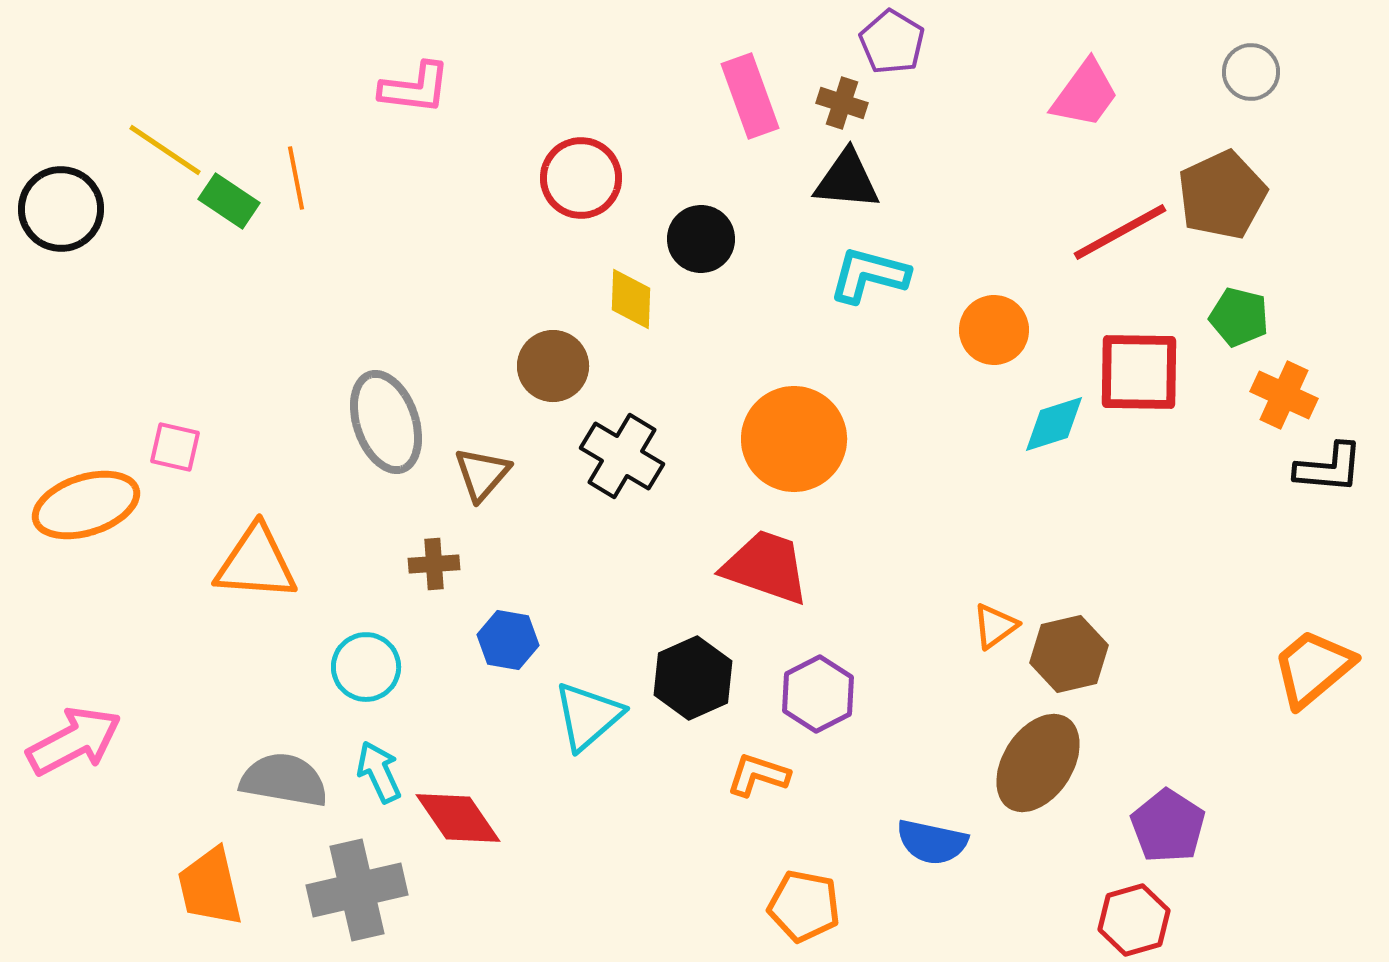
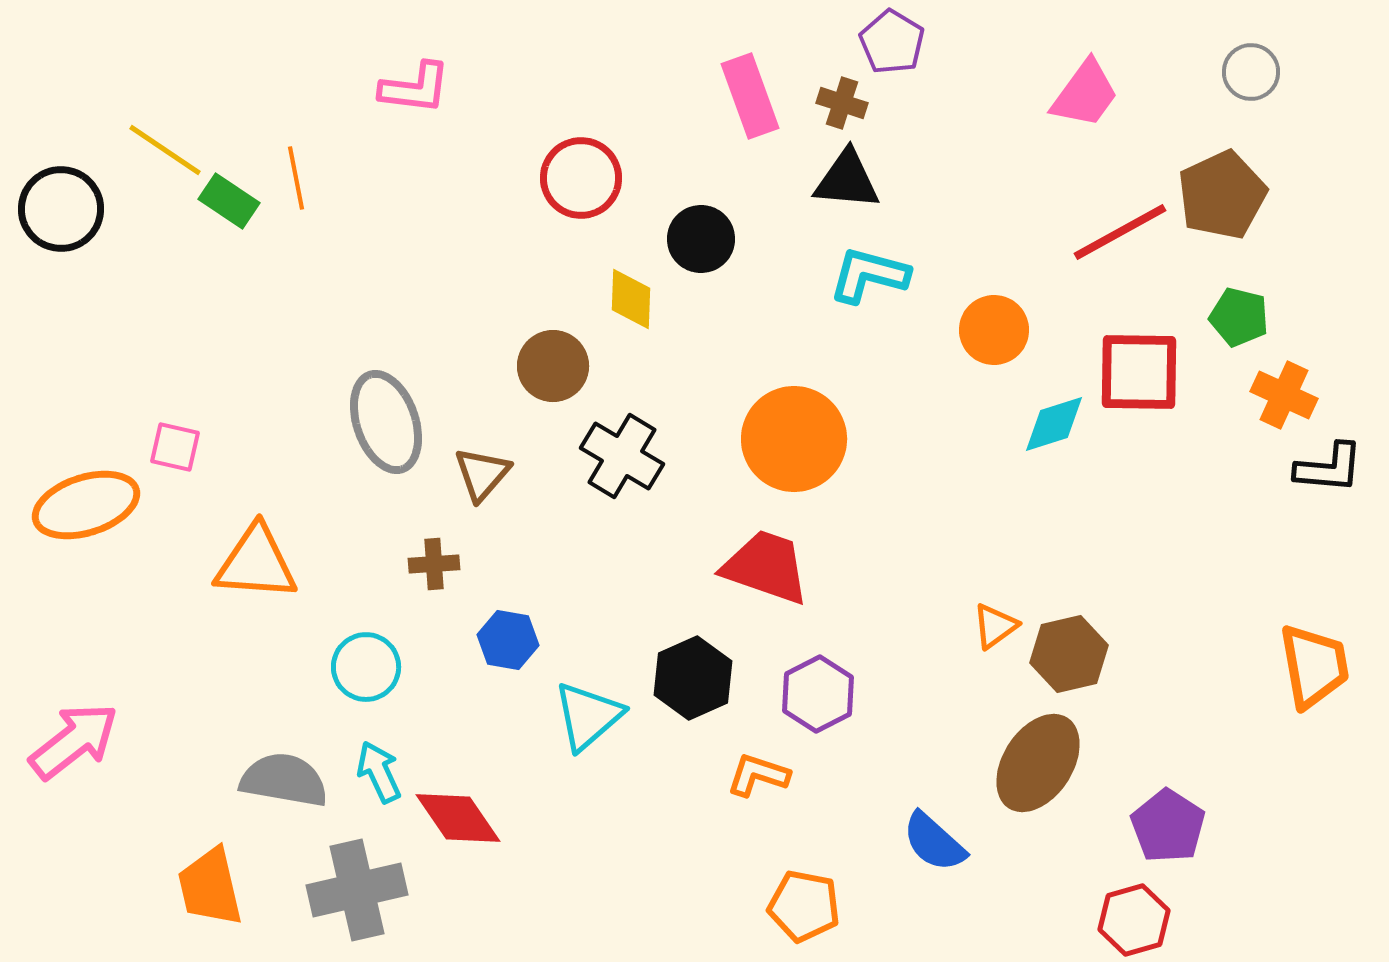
orange trapezoid at (1313, 668): moved 1 px right, 2 px up; rotated 120 degrees clockwise
pink arrow at (74, 741): rotated 10 degrees counterclockwise
blue semicircle at (932, 842): moved 2 px right; rotated 30 degrees clockwise
